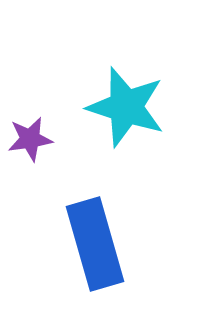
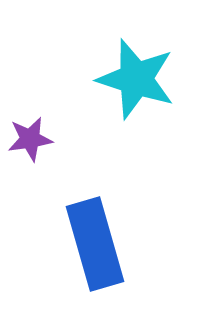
cyan star: moved 10 px right, 28 px up
